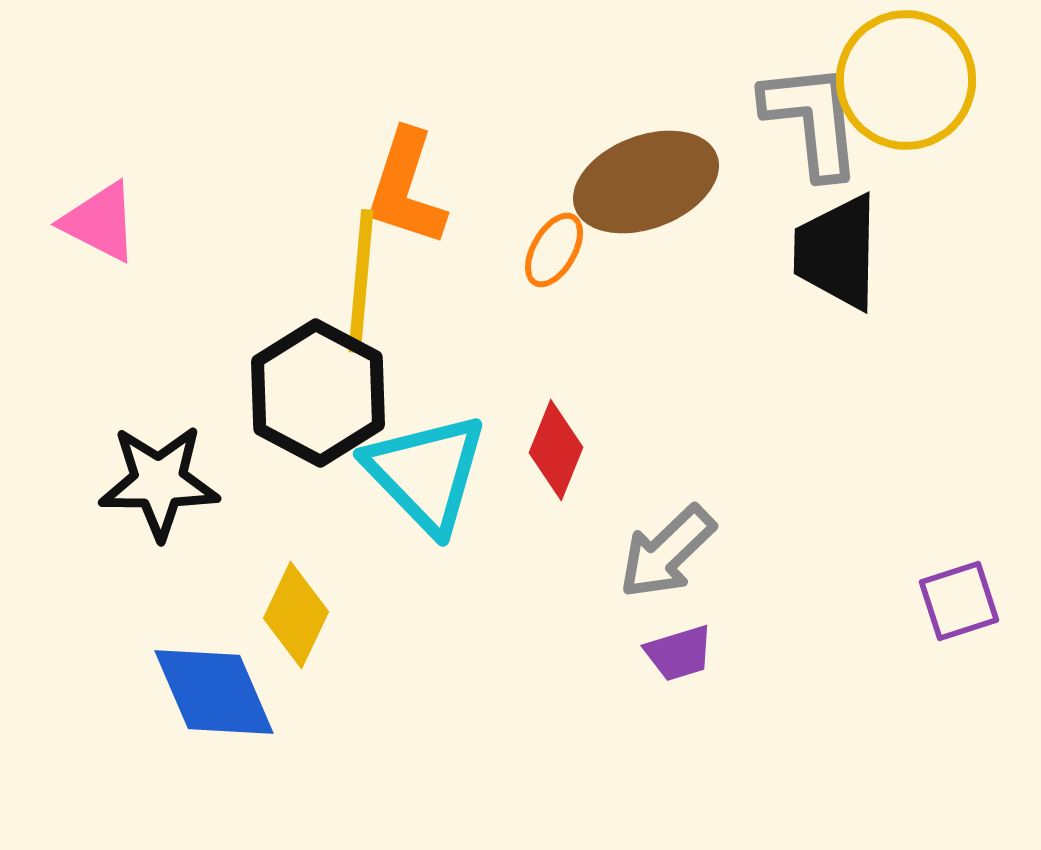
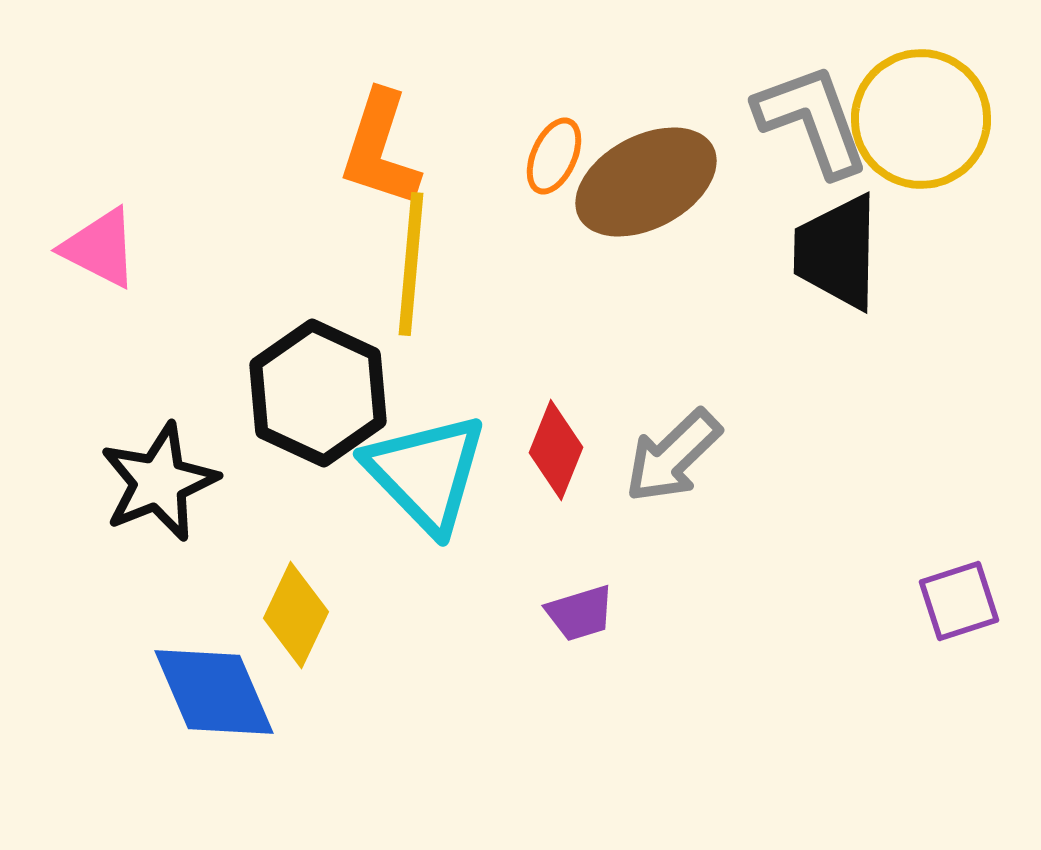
yellow circle: moved 15 px right, 39 px down
gray L-shape: rotated 14 degrees counterclockwise
brown ellipse: rotated 7 degrees counterclockwise
orange L-shape: moved 26 px left, 39 px up
pink triangle: moved 26 px down
orange ellipse: moved 94 px up; rotated 6 degrees counterclockwise
yellow line: moved 50 px right, 17 px up
black hexagon: rotated 3 degrees counterclockwise
black star: rotated 22 degrees counterclockwise
gray arrow: moved 6 px right, 96 px up
purple trapezoid: moved 99 px left, 40 px up
